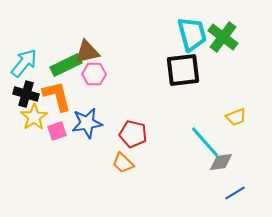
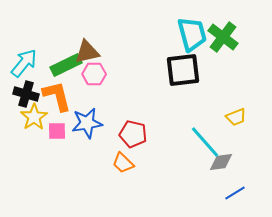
pink square: rotated 18 degrees clockwise
